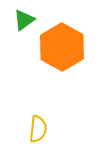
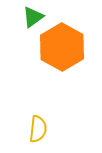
green triangle: moved 9 px right, 3 px up
